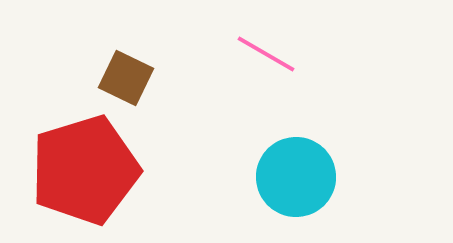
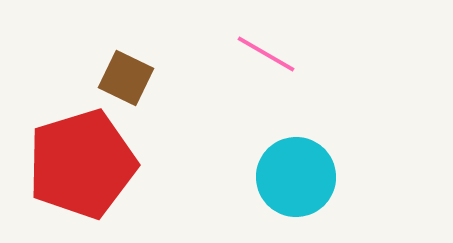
red pentagon: moved 3 px left, 6 px up
